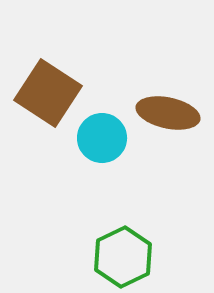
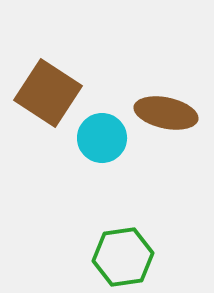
brown ellipse: moved 2 px left
green hexagon: rotated 18 degrees clockwise
